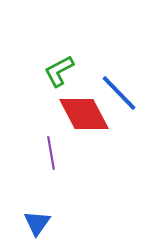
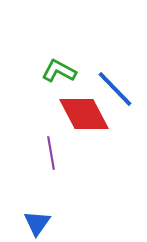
green L-shape: rotated 56 degrees clockwise
blue line: moved 4 px left, 4 px up
